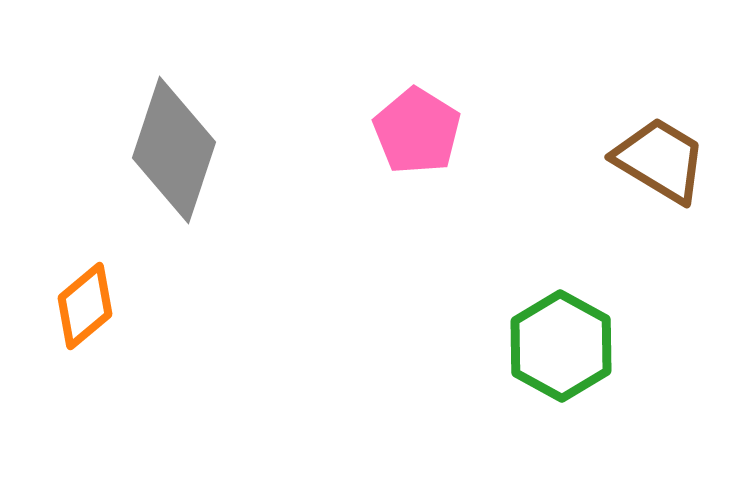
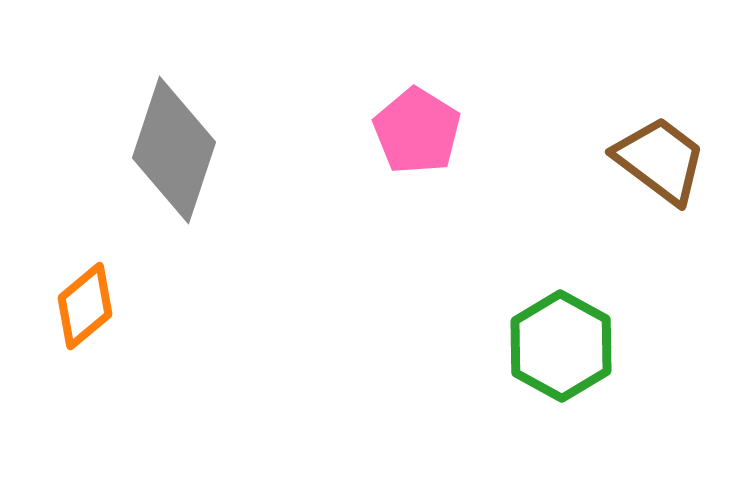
brown trapezoid: rotated 6 degrees clockwise
